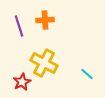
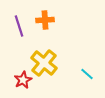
yellow cross: rotated 12 degrees clockwise
red star: moved 1 px right, 2 px up
